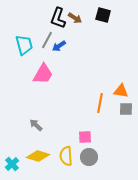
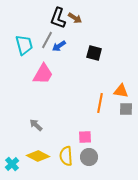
black square: moved 9 px left, 38 px down
yellow diamond: rotated 10 degrees clockwise
